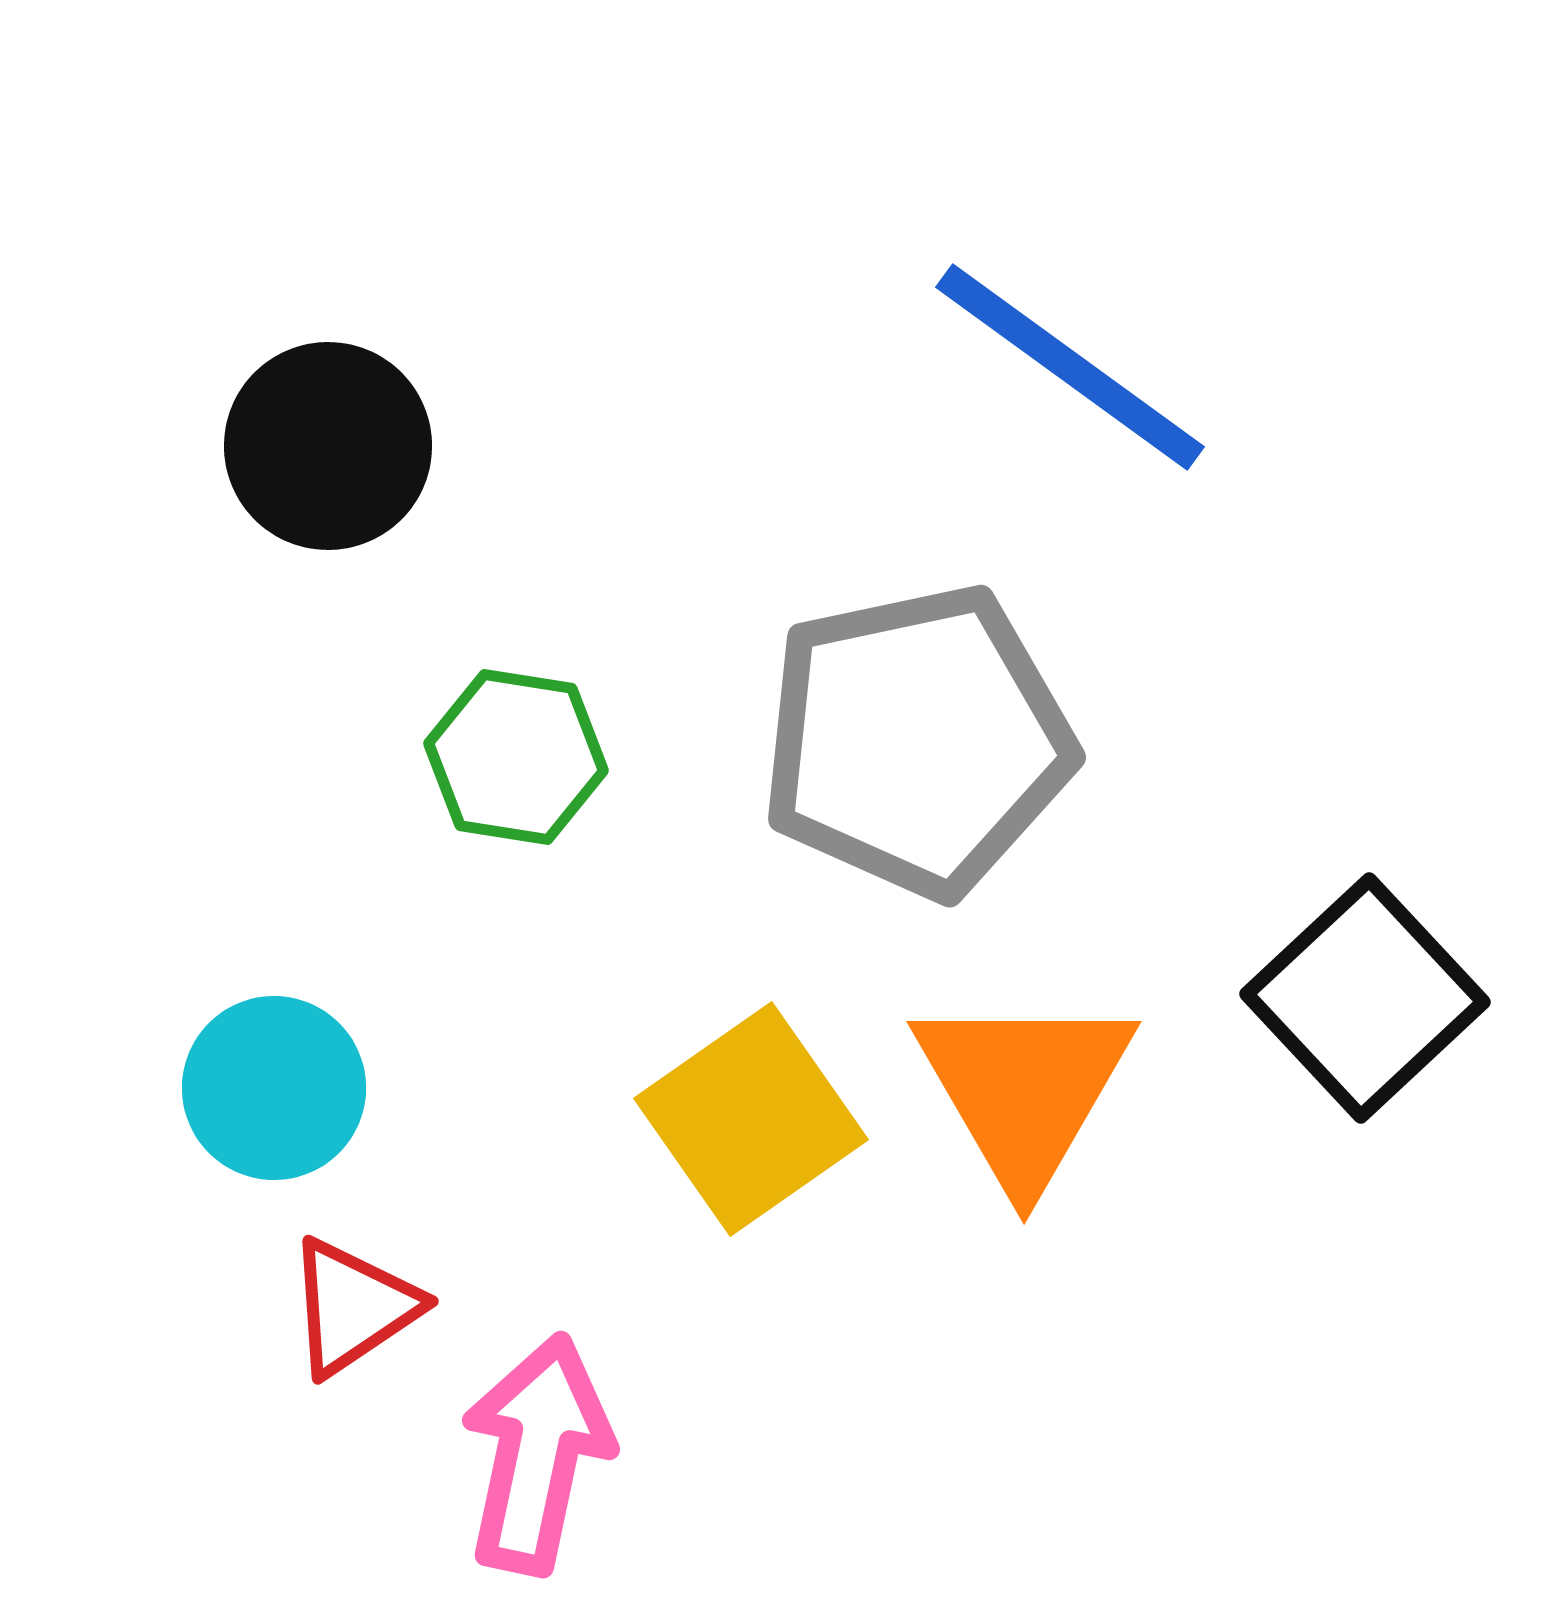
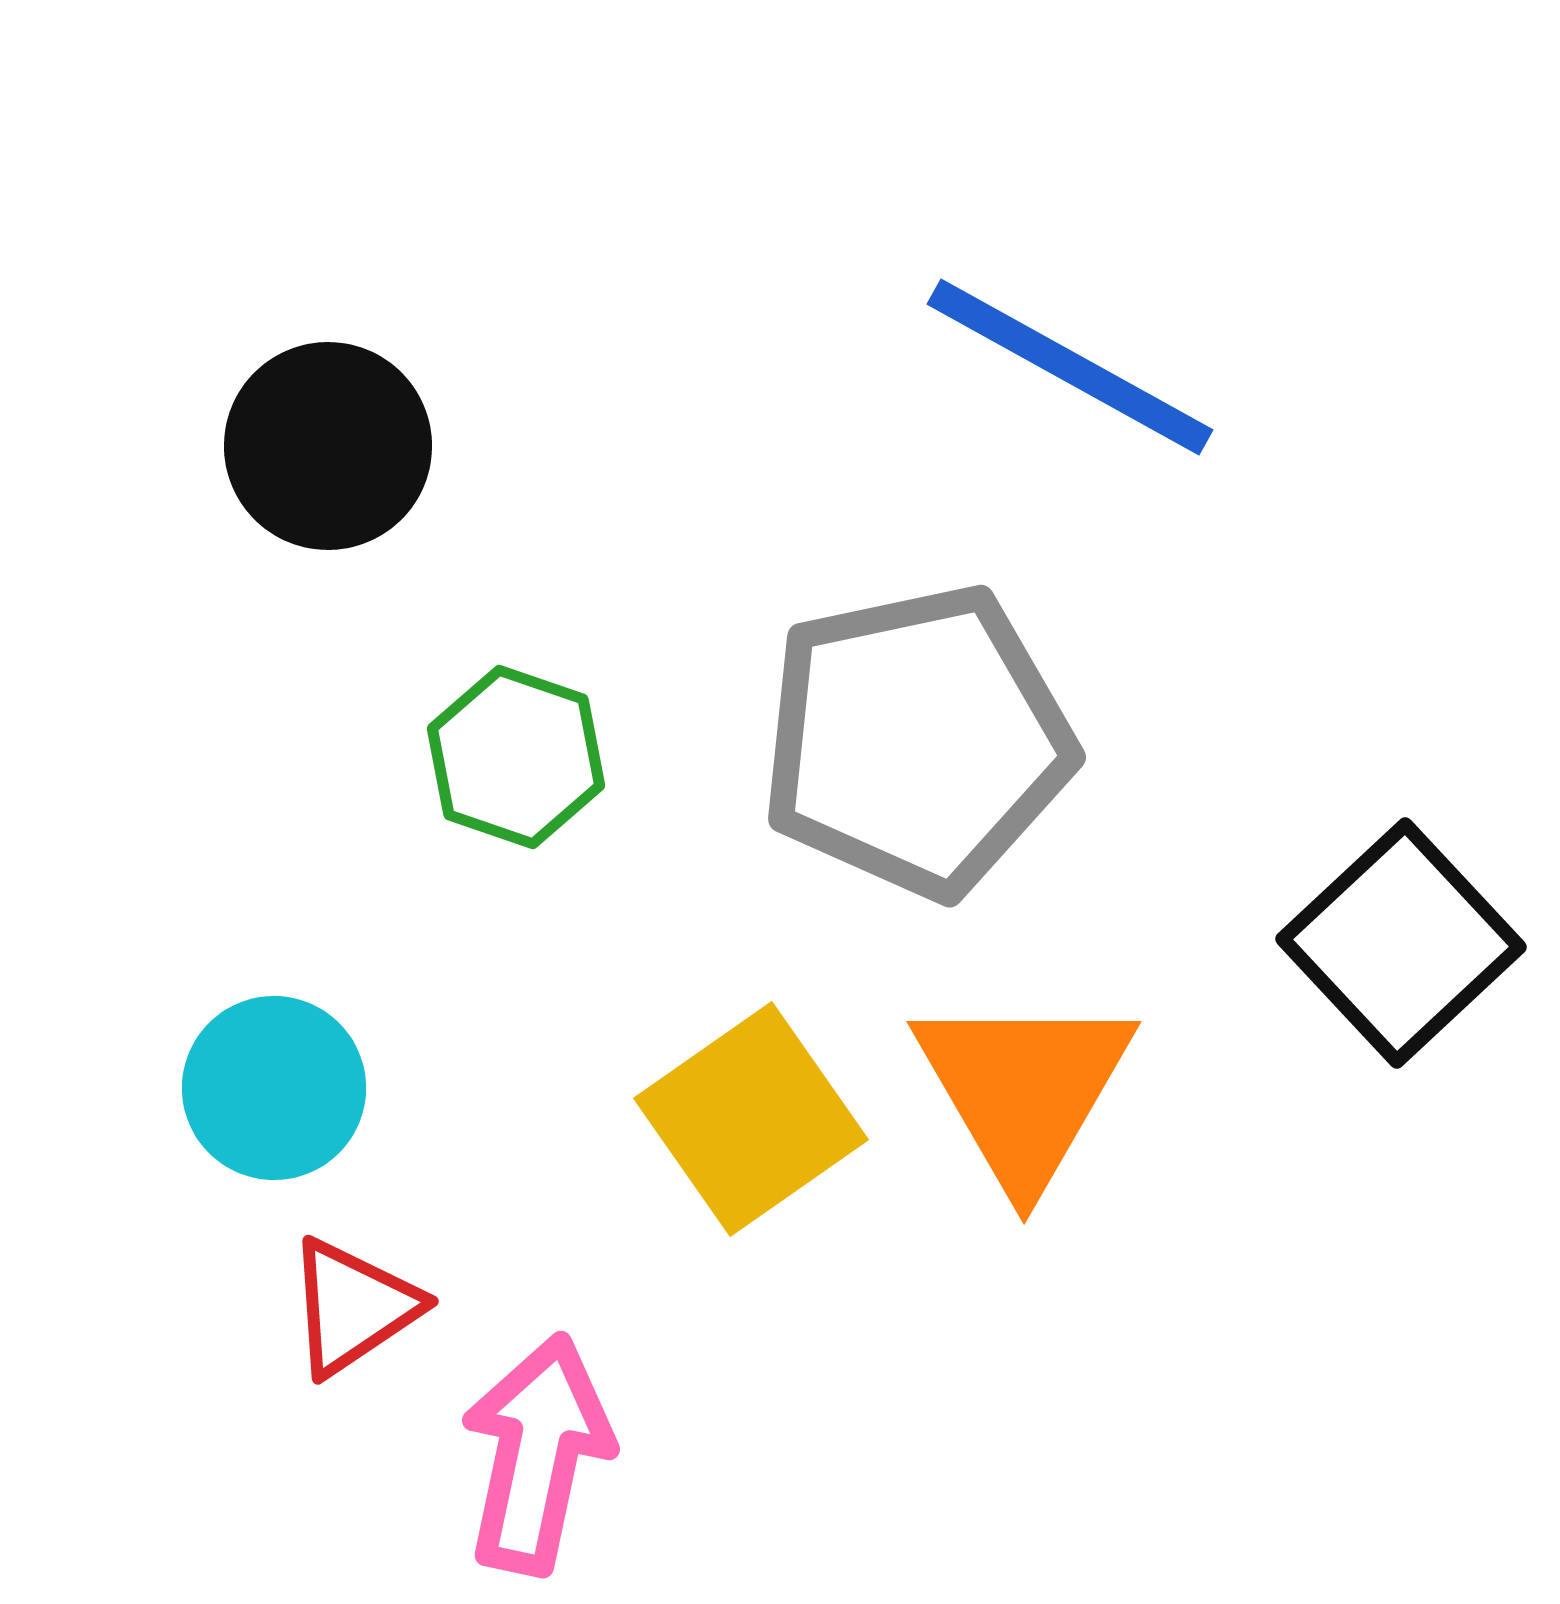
blue line: rotated 7 degrees counterclockwise
green hexagon: rotated 10 degrees clockwise
black square: moved 36 px right, 55 px up
